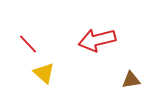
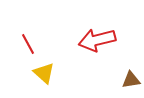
red line: rotated 15 degrees clockwise
